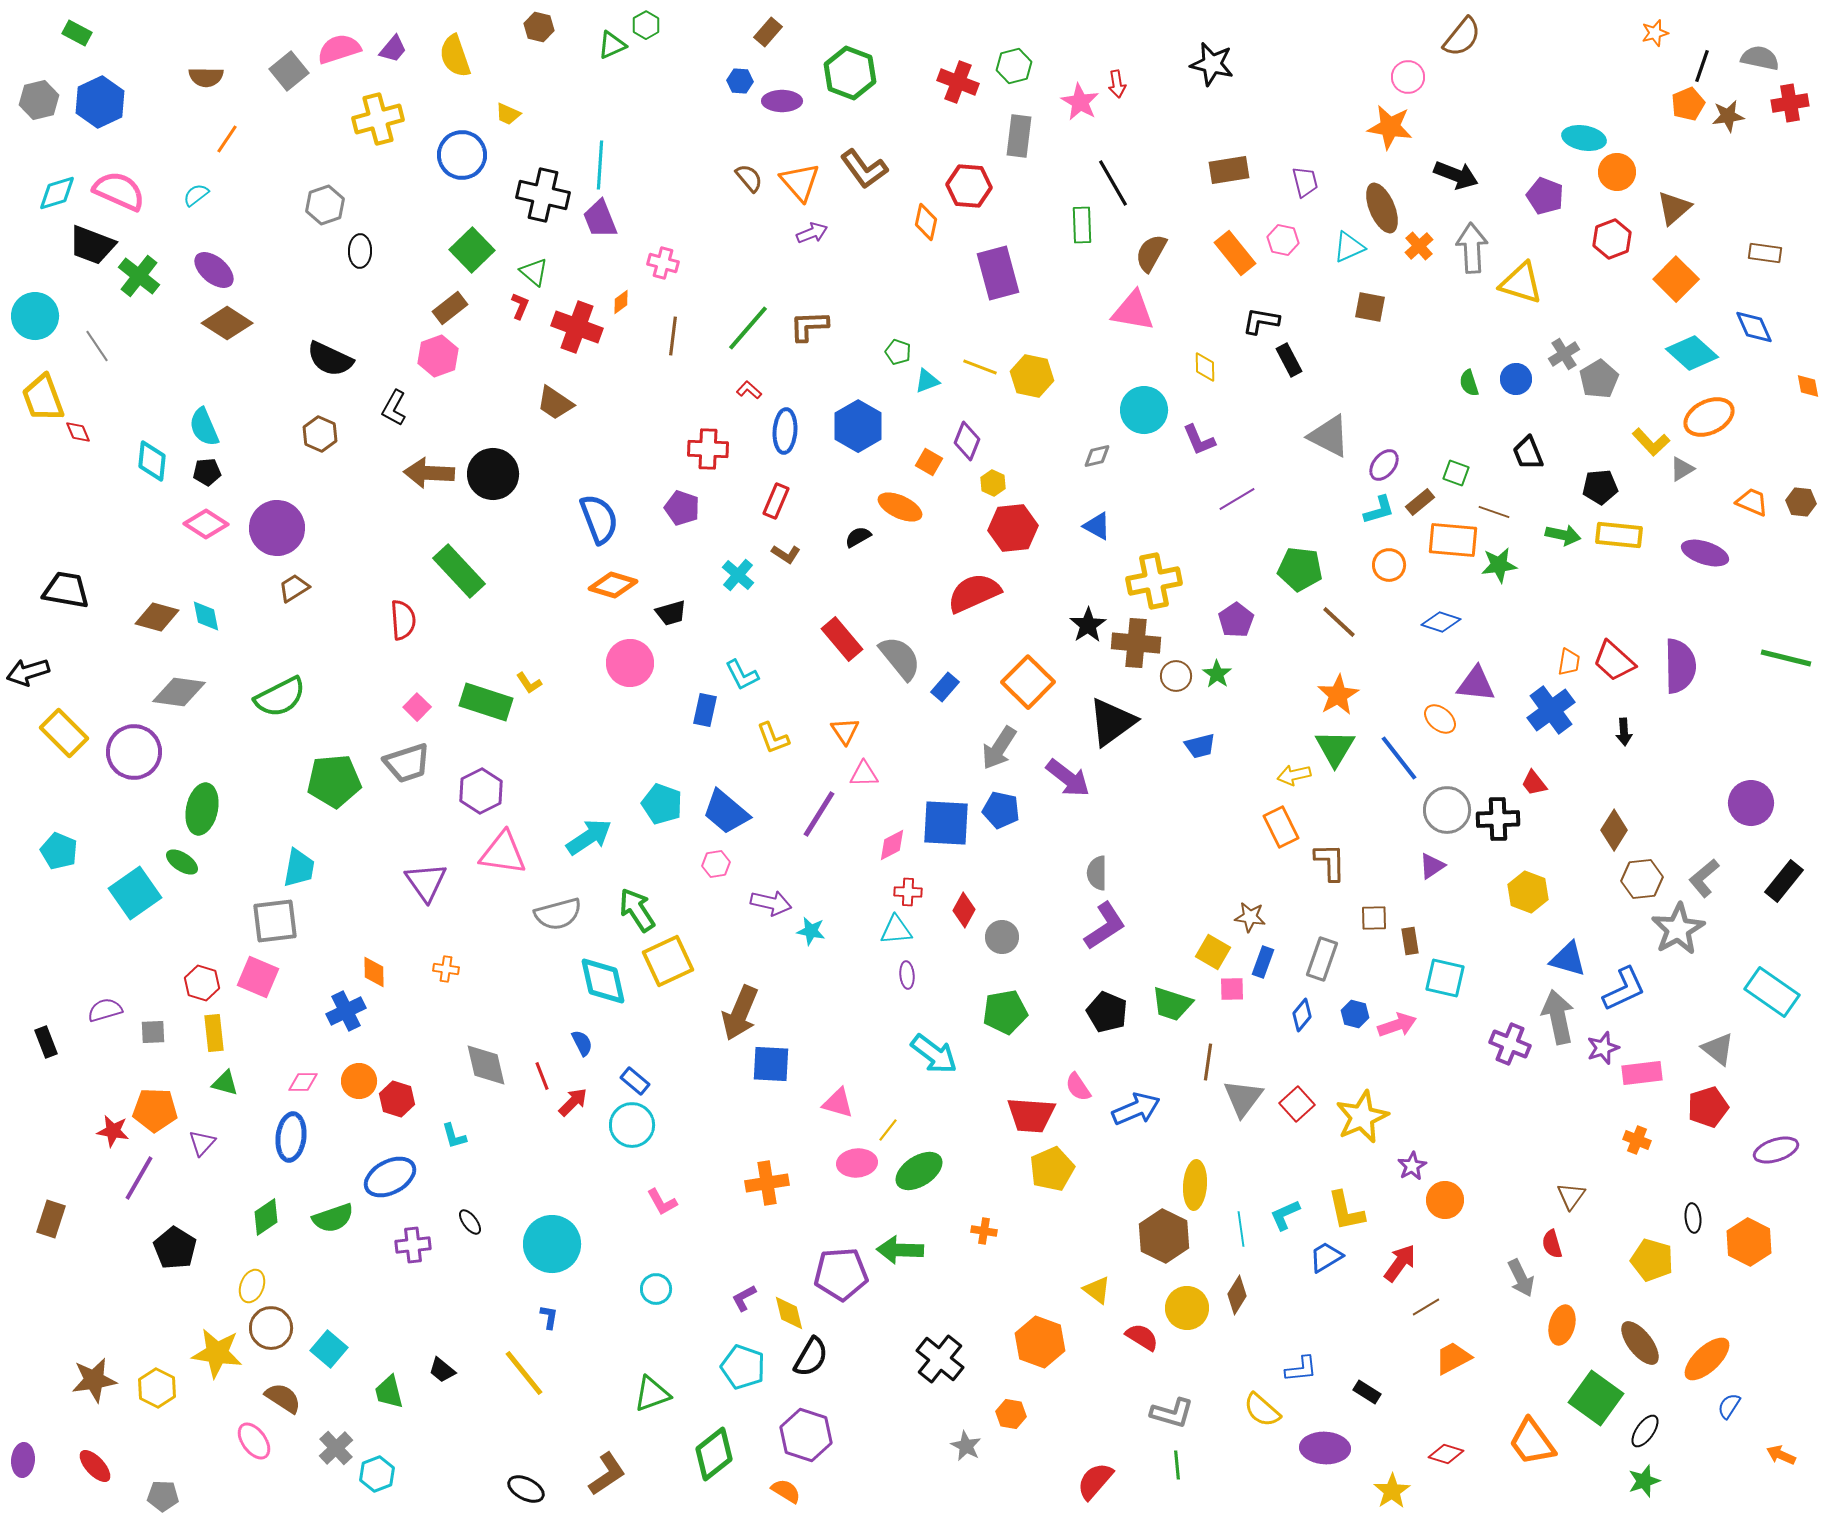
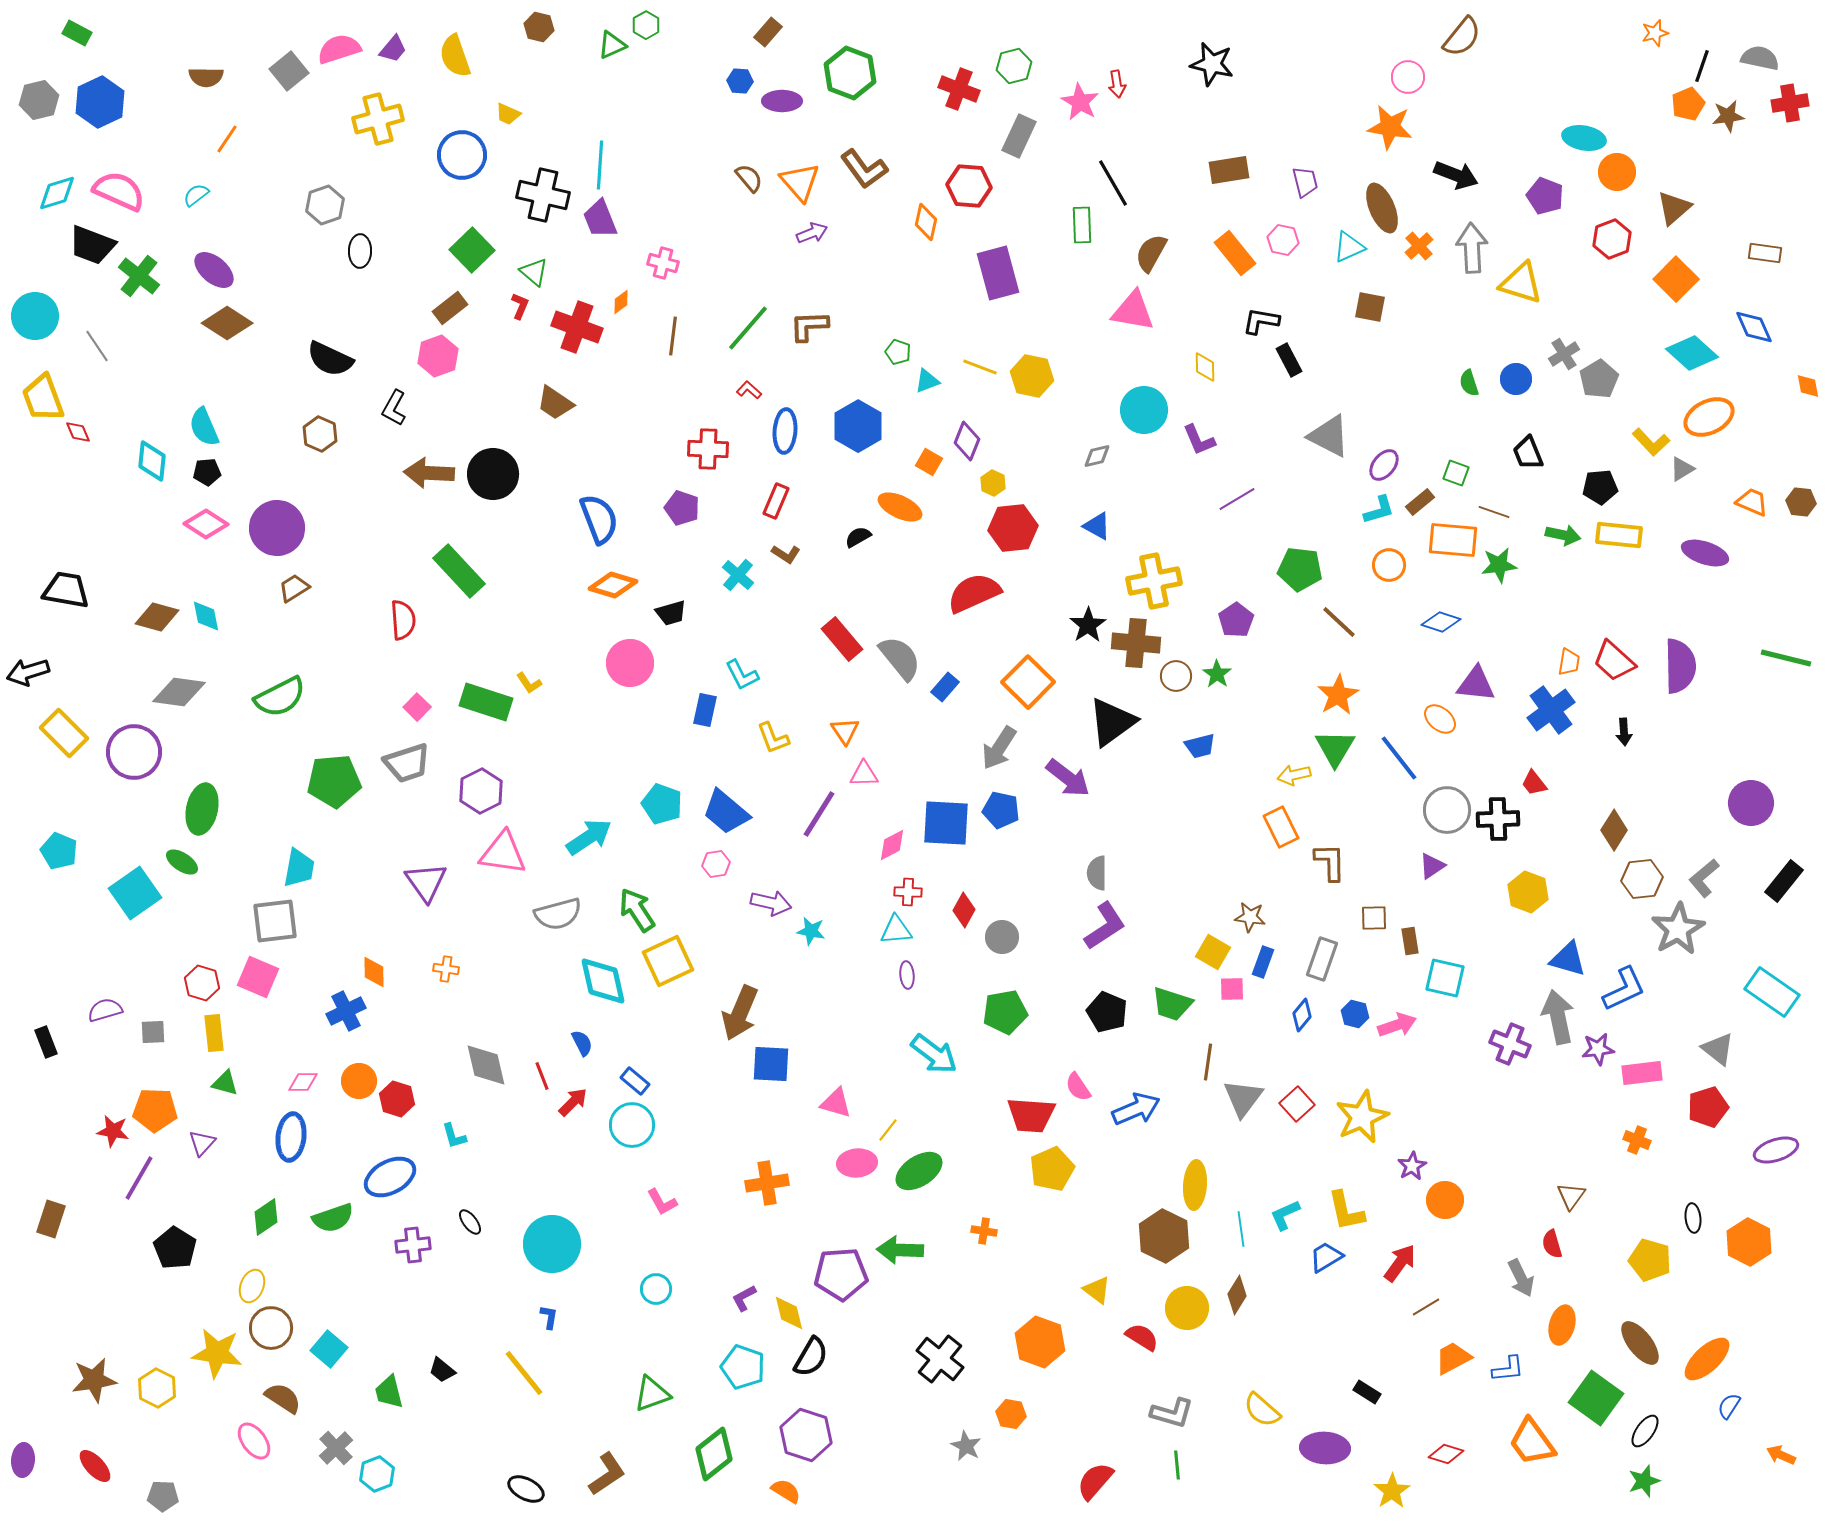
red cross at (958, 82): moved 1 px right, 7 px down
gray rectangle at (1019, 136): rotated 18 degrees clockwise
purple star at (1603, 1048): moved 5 px left, 1 px down; rotated 12 degrees clockwise
pink triangle at (838, 1103): moved 2 px left
yellow pentagon at (1652, 1260): moved 2 px left
blue L-shape at (1301, 1369): moved 207 px right
